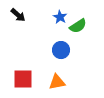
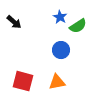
black arrow: moved 4 px left, 7 px down
red square: moved 2 px down; rotated 15 degrees clockwise
